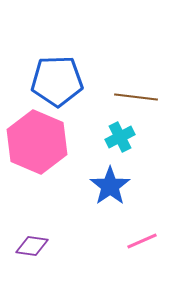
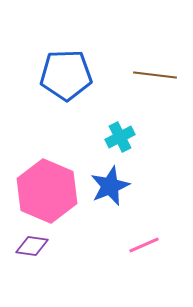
blue pentagon: moved 9 px right, 6 px up
brown line: moved 19 px right, 22 px up
pink hexagon: moved 10 px right, 49 px down
blue star: rotated 12 degrees clockwise
pink line: moved 2 px right, 4 px down
